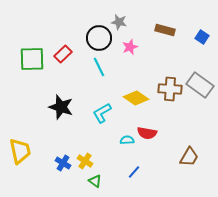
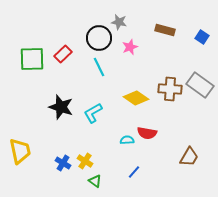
cyan L-shape: moved 9 px left
